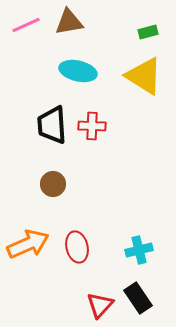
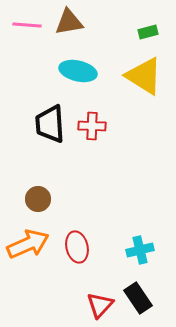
pink line: moved 1 px right; rotated 28 degrees clockwise
black trapezoid: moved 2 px left, 1 px up
brown circle: moved 15 px left, 15 px down
cyan cross: moved 1 px right
